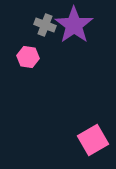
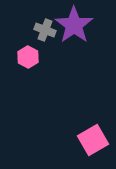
gray cross: moved 5 px down
pink hexagon: rotated 20 degrees clockwise
